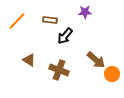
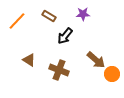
purple star: moved 2 px left, 2 px down
brown rectangle: moved 1 px left, 4 px up; rotated 24 degrees clockwise
